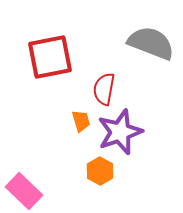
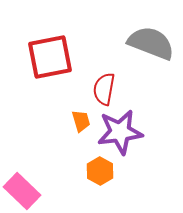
purple star: rotated 12 degrees clockwise
pink rectangle: moved 2 px left
